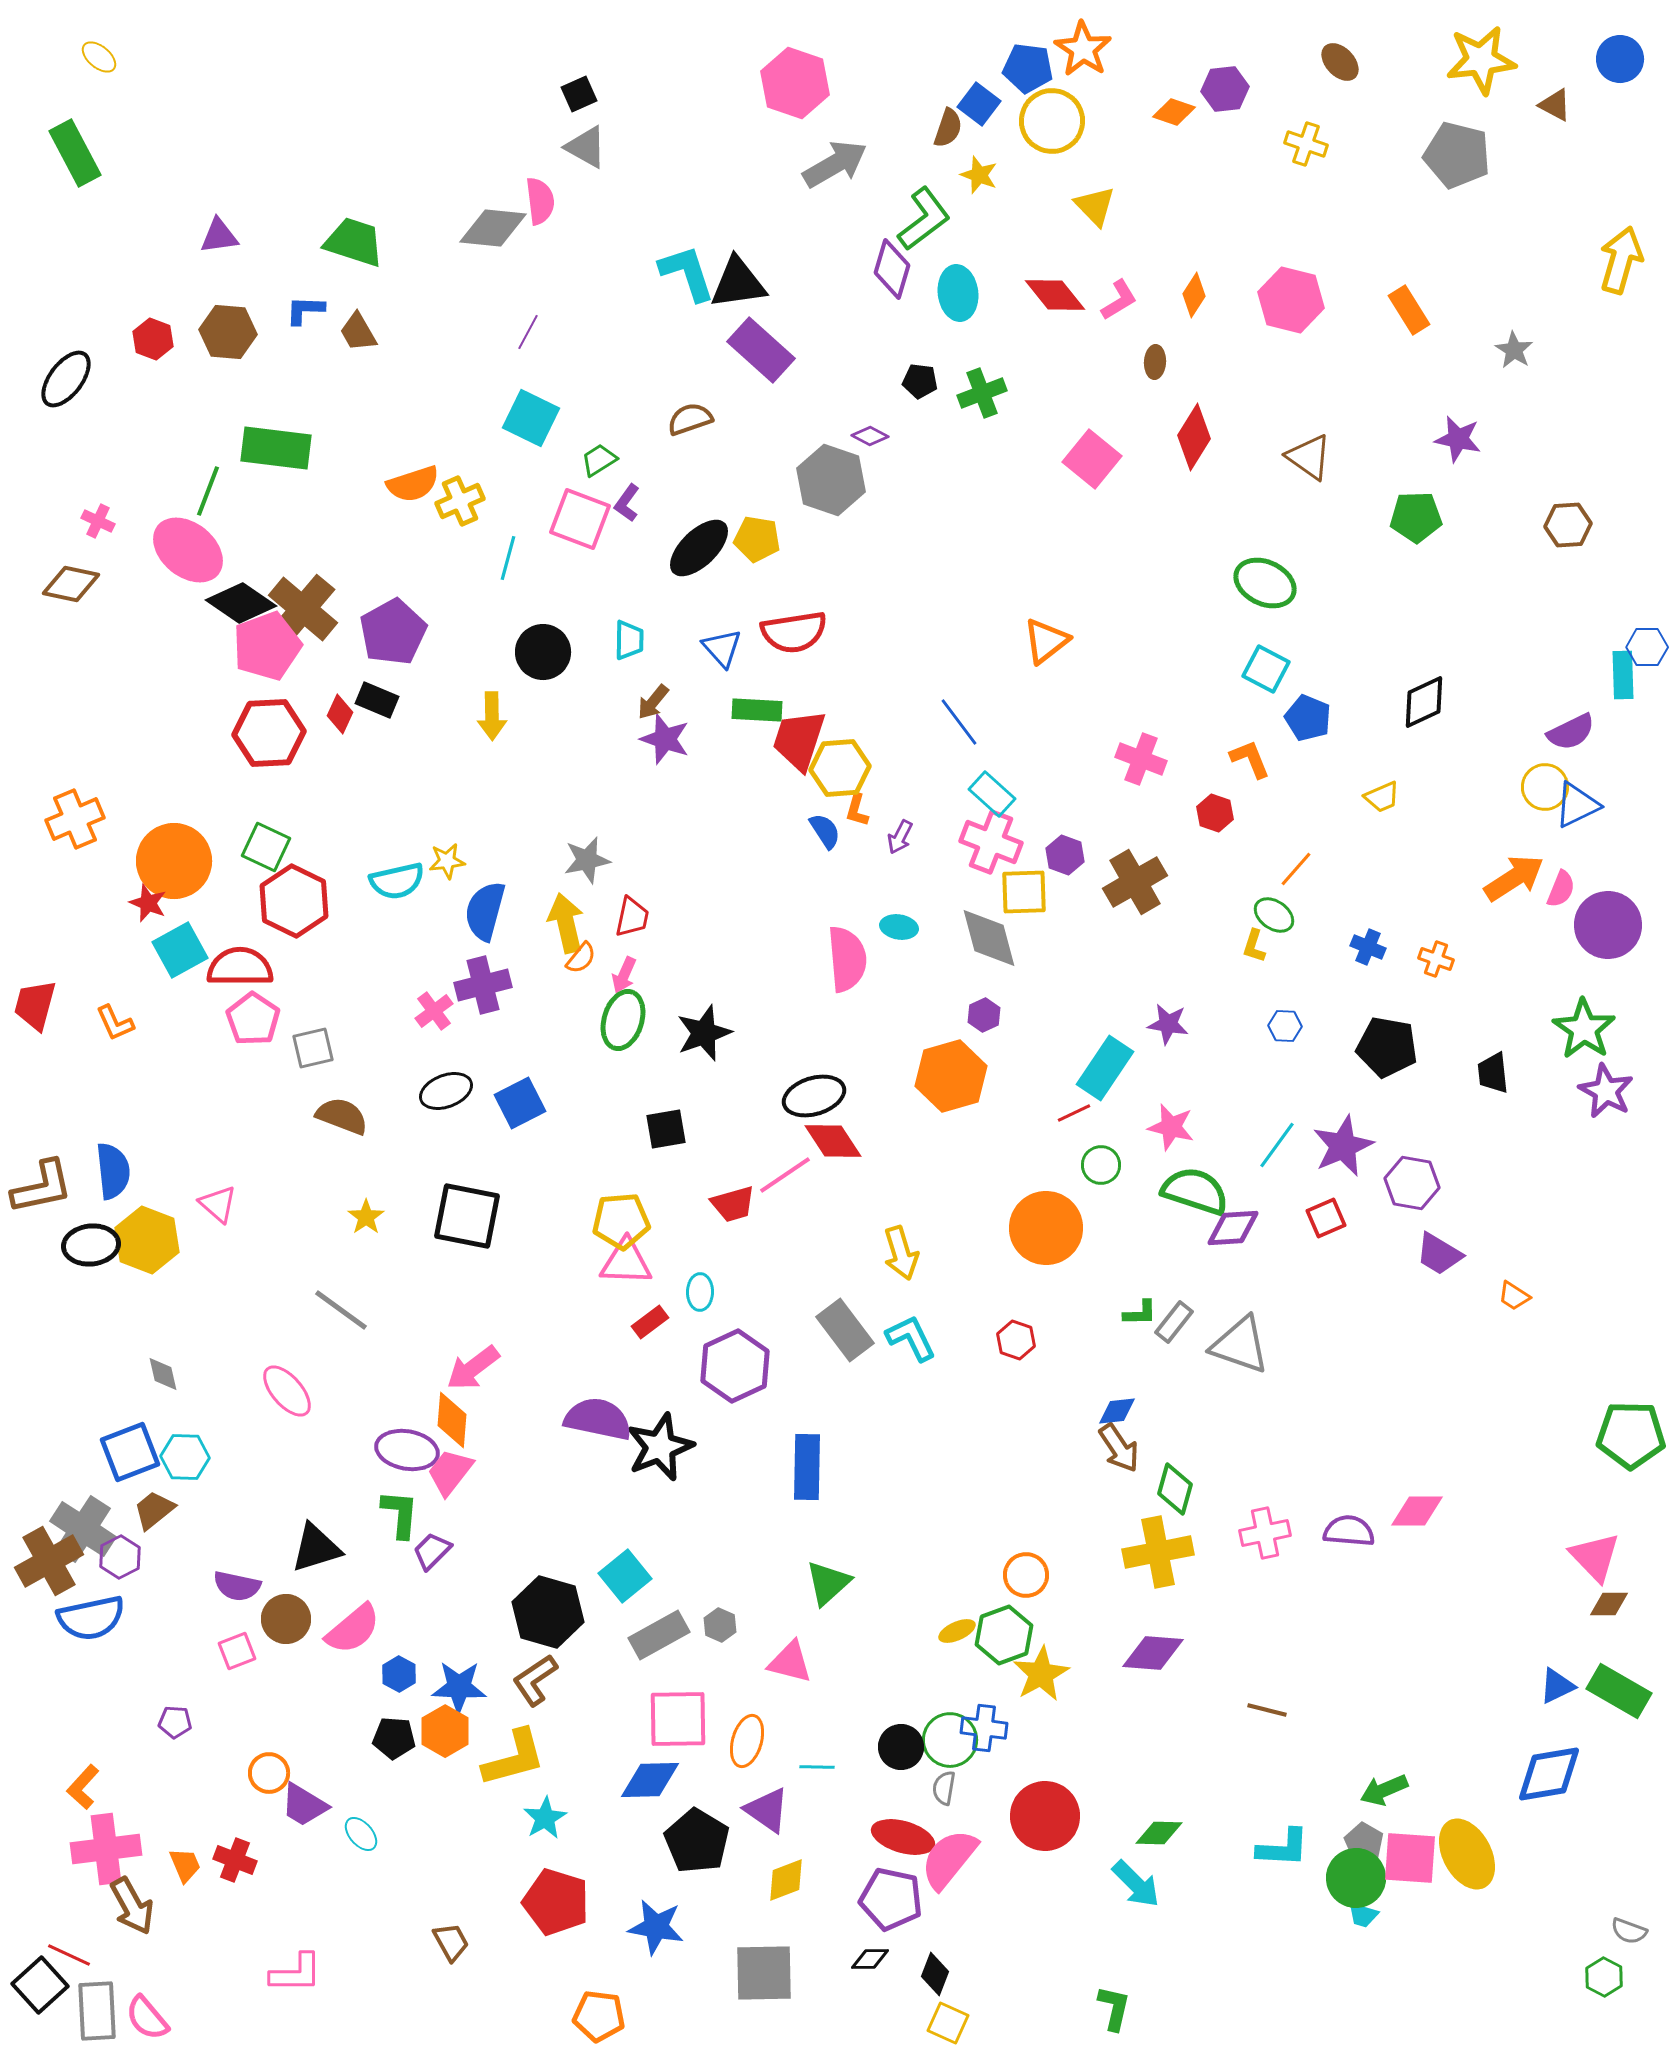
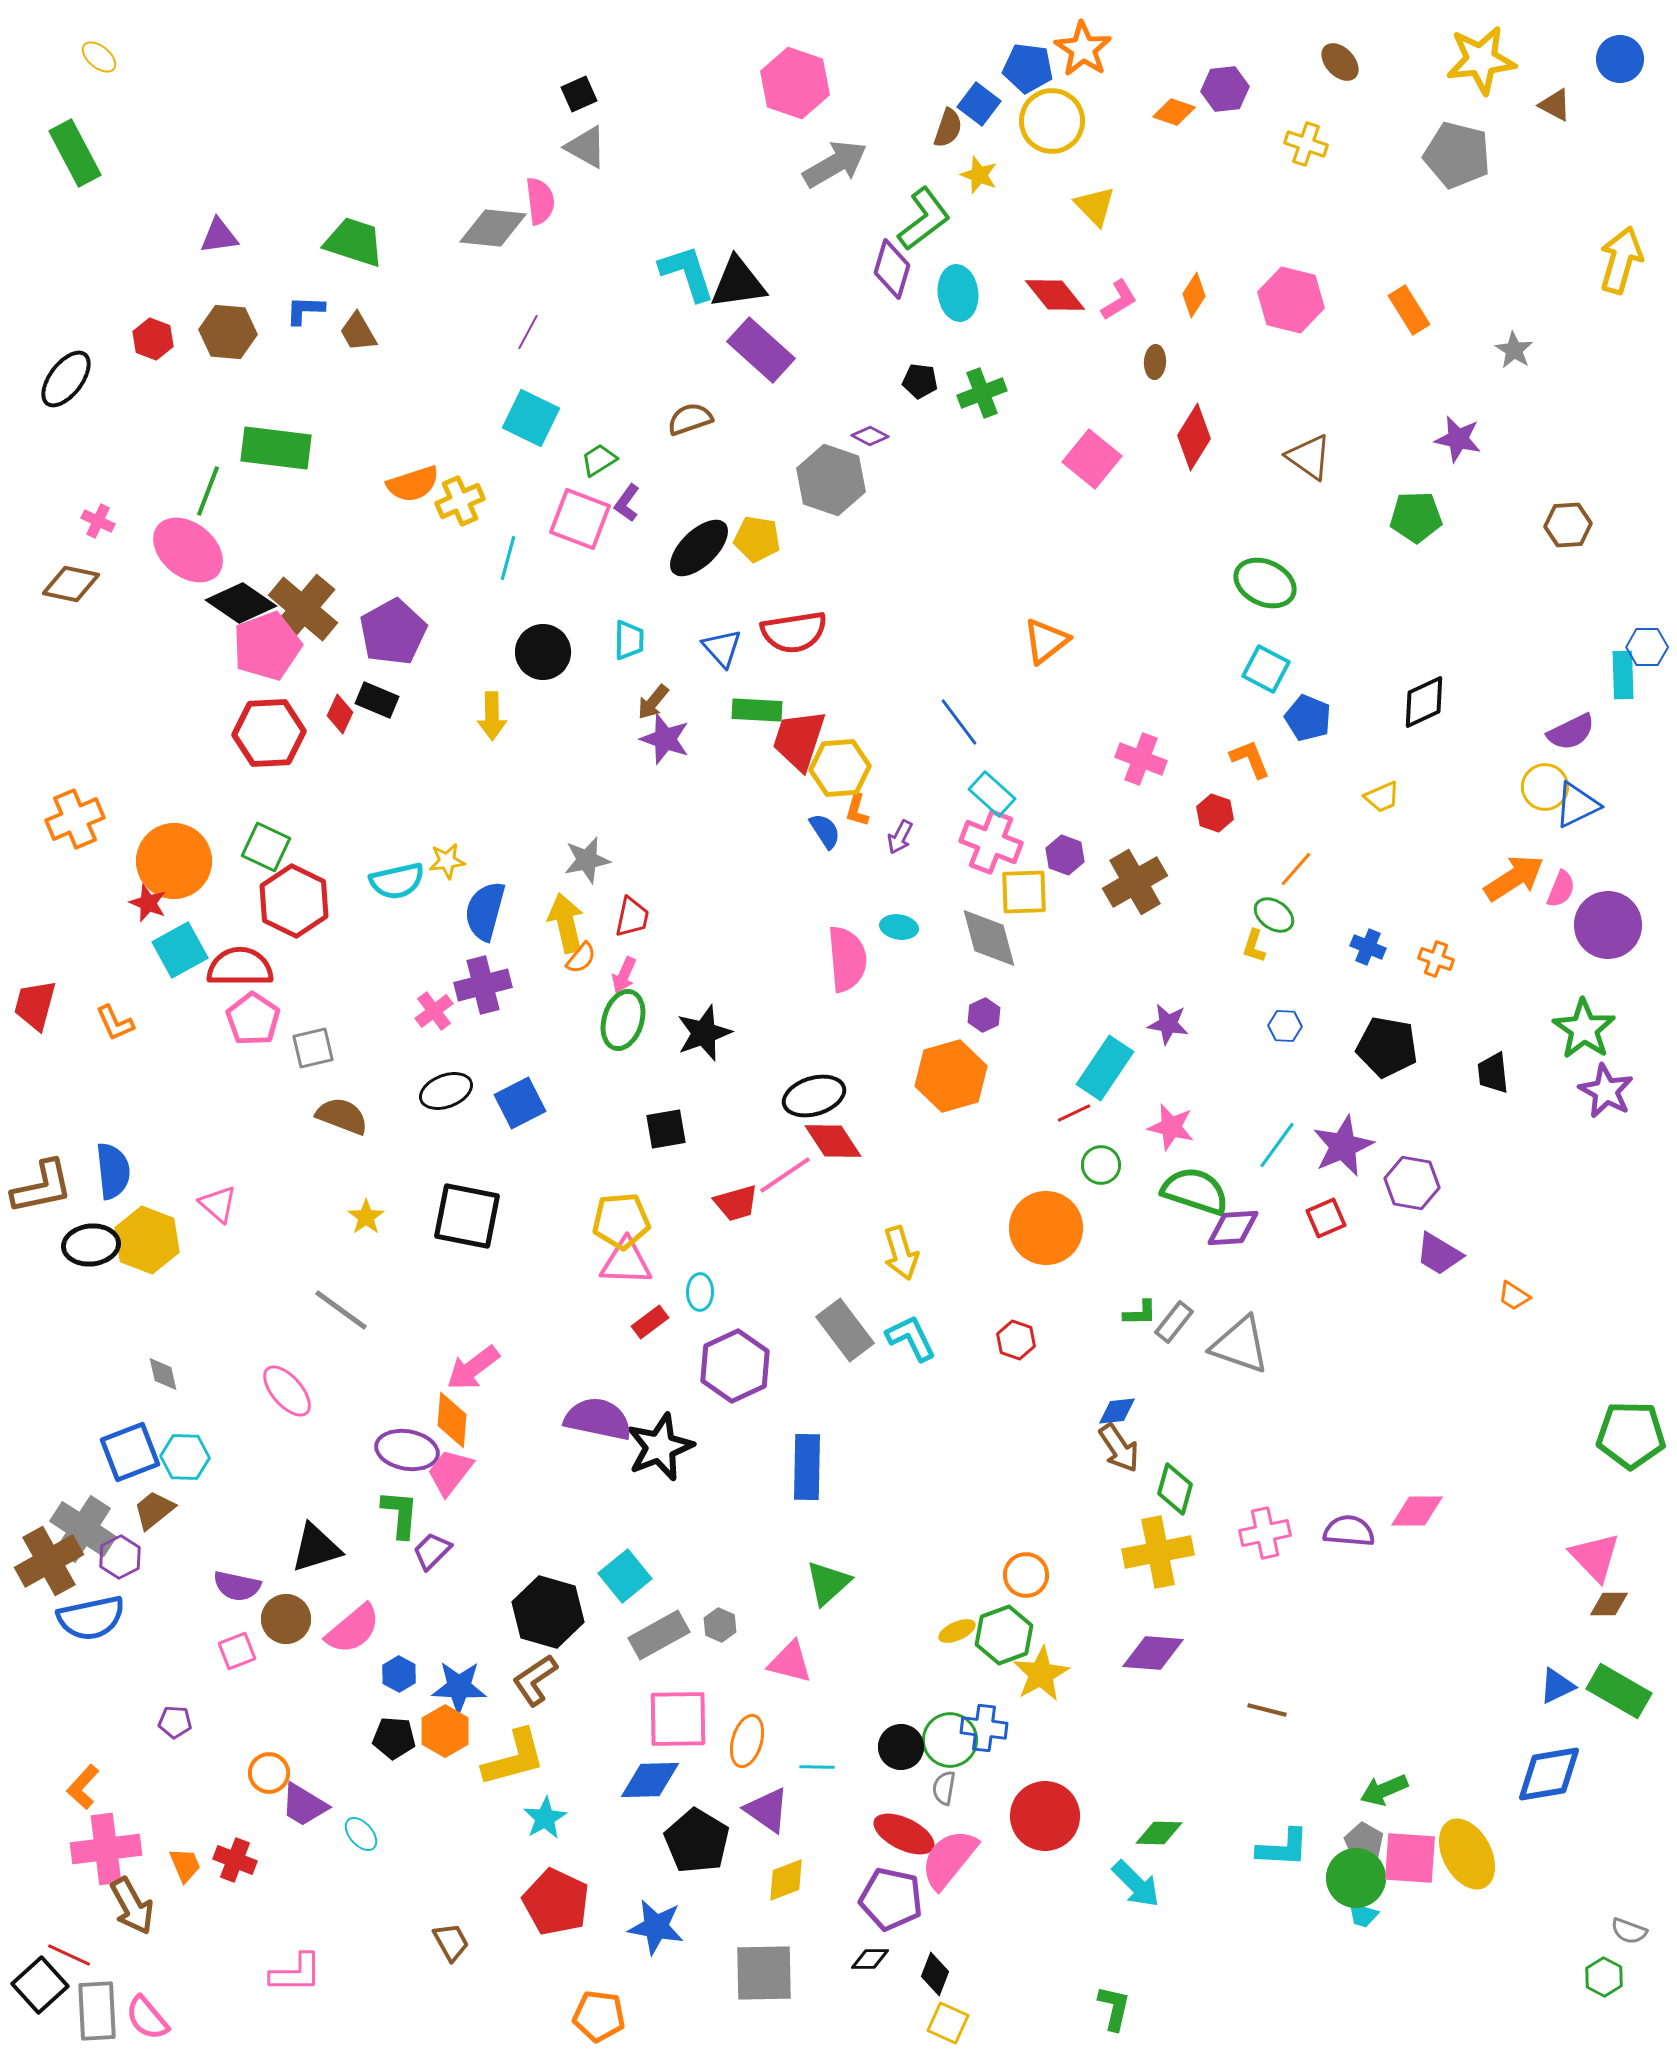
red trapezoid at (733, 1204): moved 3 px right, 1 px up
red ellipse at (903, 1837): moved 1 px right, 3 px up; rotated 10 degrees clockwise
red pentagon at (556, 1902): rotated 8 degrees clockwise
